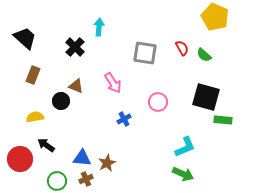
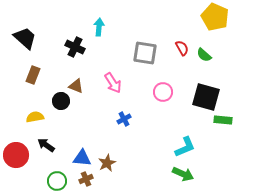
black cross: rotated 18 degrees counterclockwise
pink circle: moved 5 px right, 10 px up
red circle: moved 4 px left, 4 px up
